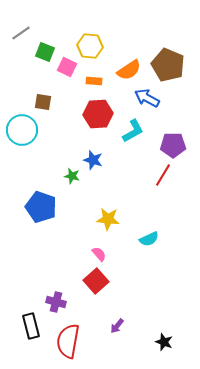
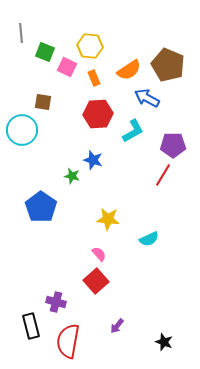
gray line: rotated 60 degrees counterclockwise
orange rectangle: moved 3 px up; rotated 63 degrees clockwise
blue pentagon: rotated 16 degrees clockwise
